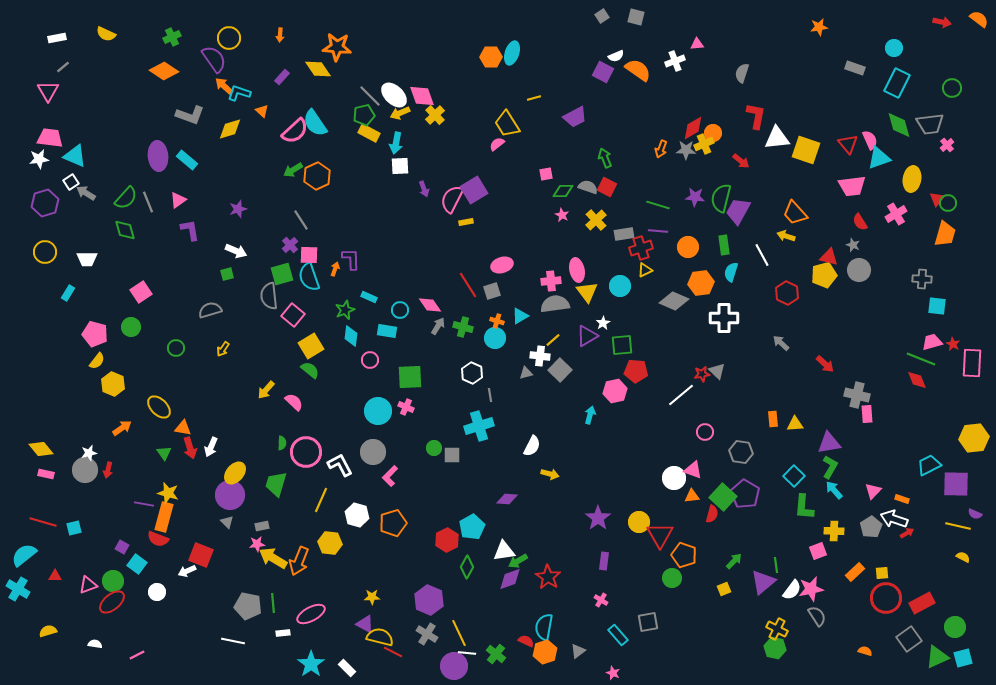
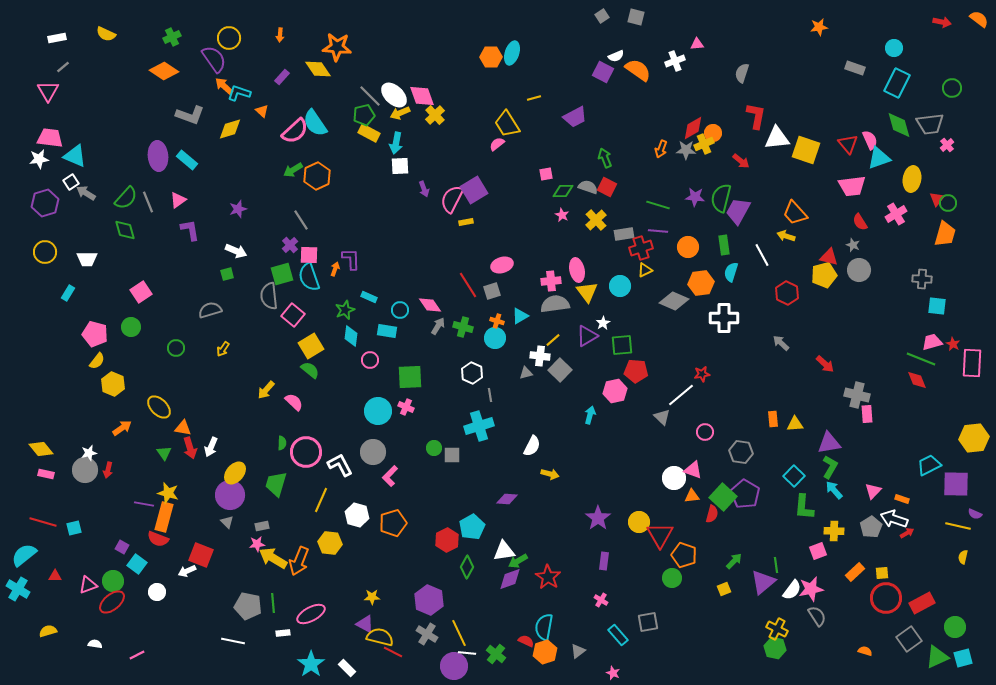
gray triangle at (717, 371): moved 55 px left, 46 px down
yellow semicircle at (963, 557): rotated 104 degrees counterclockwise
